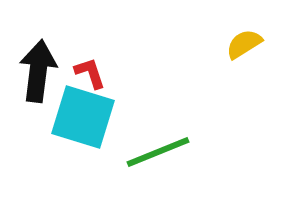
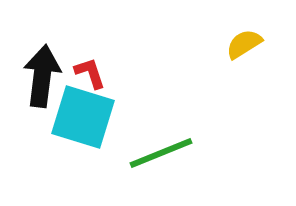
black arrow: moved 4 px right, 5 px down
green line: moved 3 px right, 1 px down
